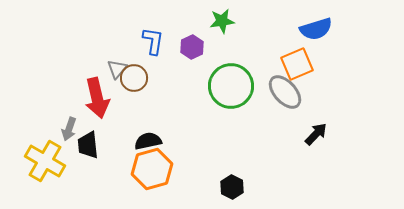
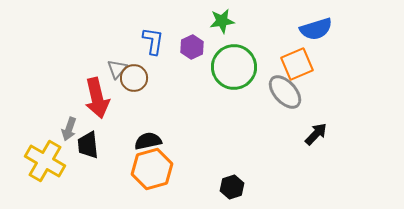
green circle: moved 3 px right, 19 px up
black hexagon: rotated 15 degrees clockwise
